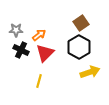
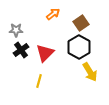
orange arrow: moved 14 px right, 21 px up
black cross: rotated 28 degrees clockwise
yellow arrow: rotated 78 degrees clockwise
